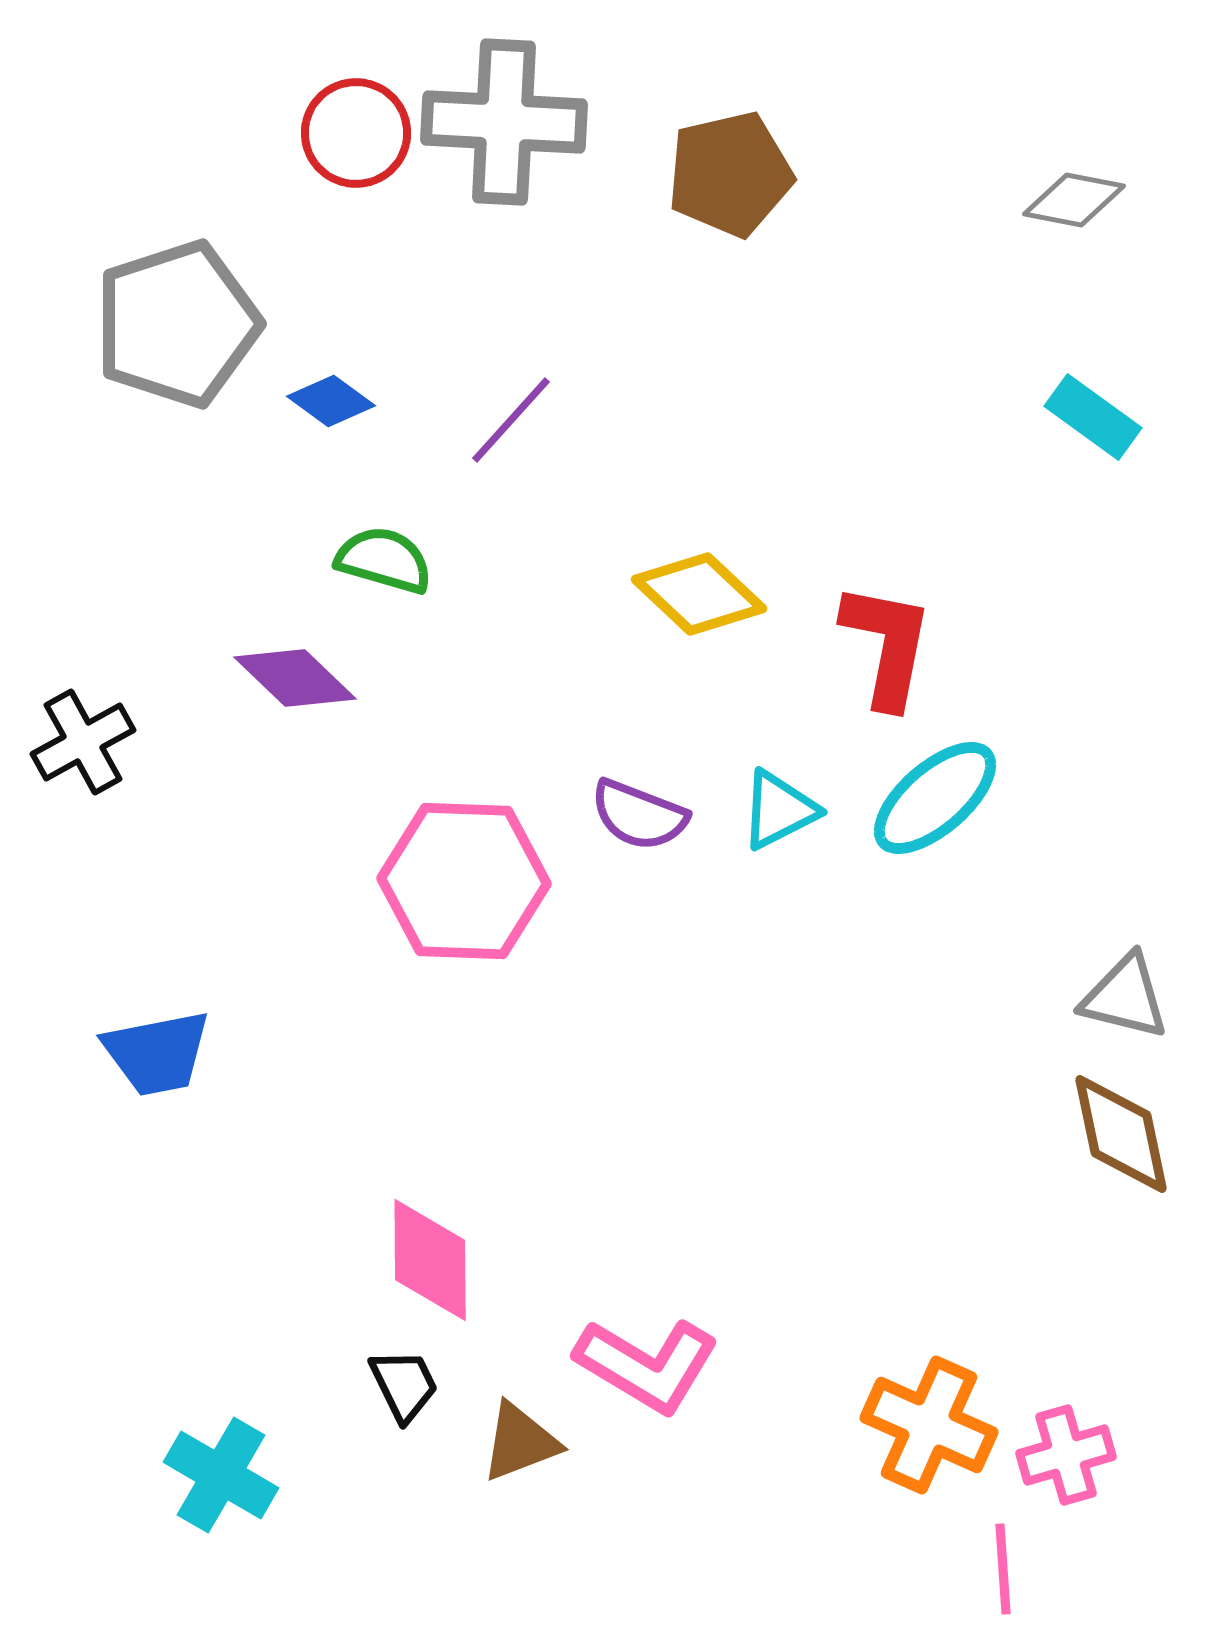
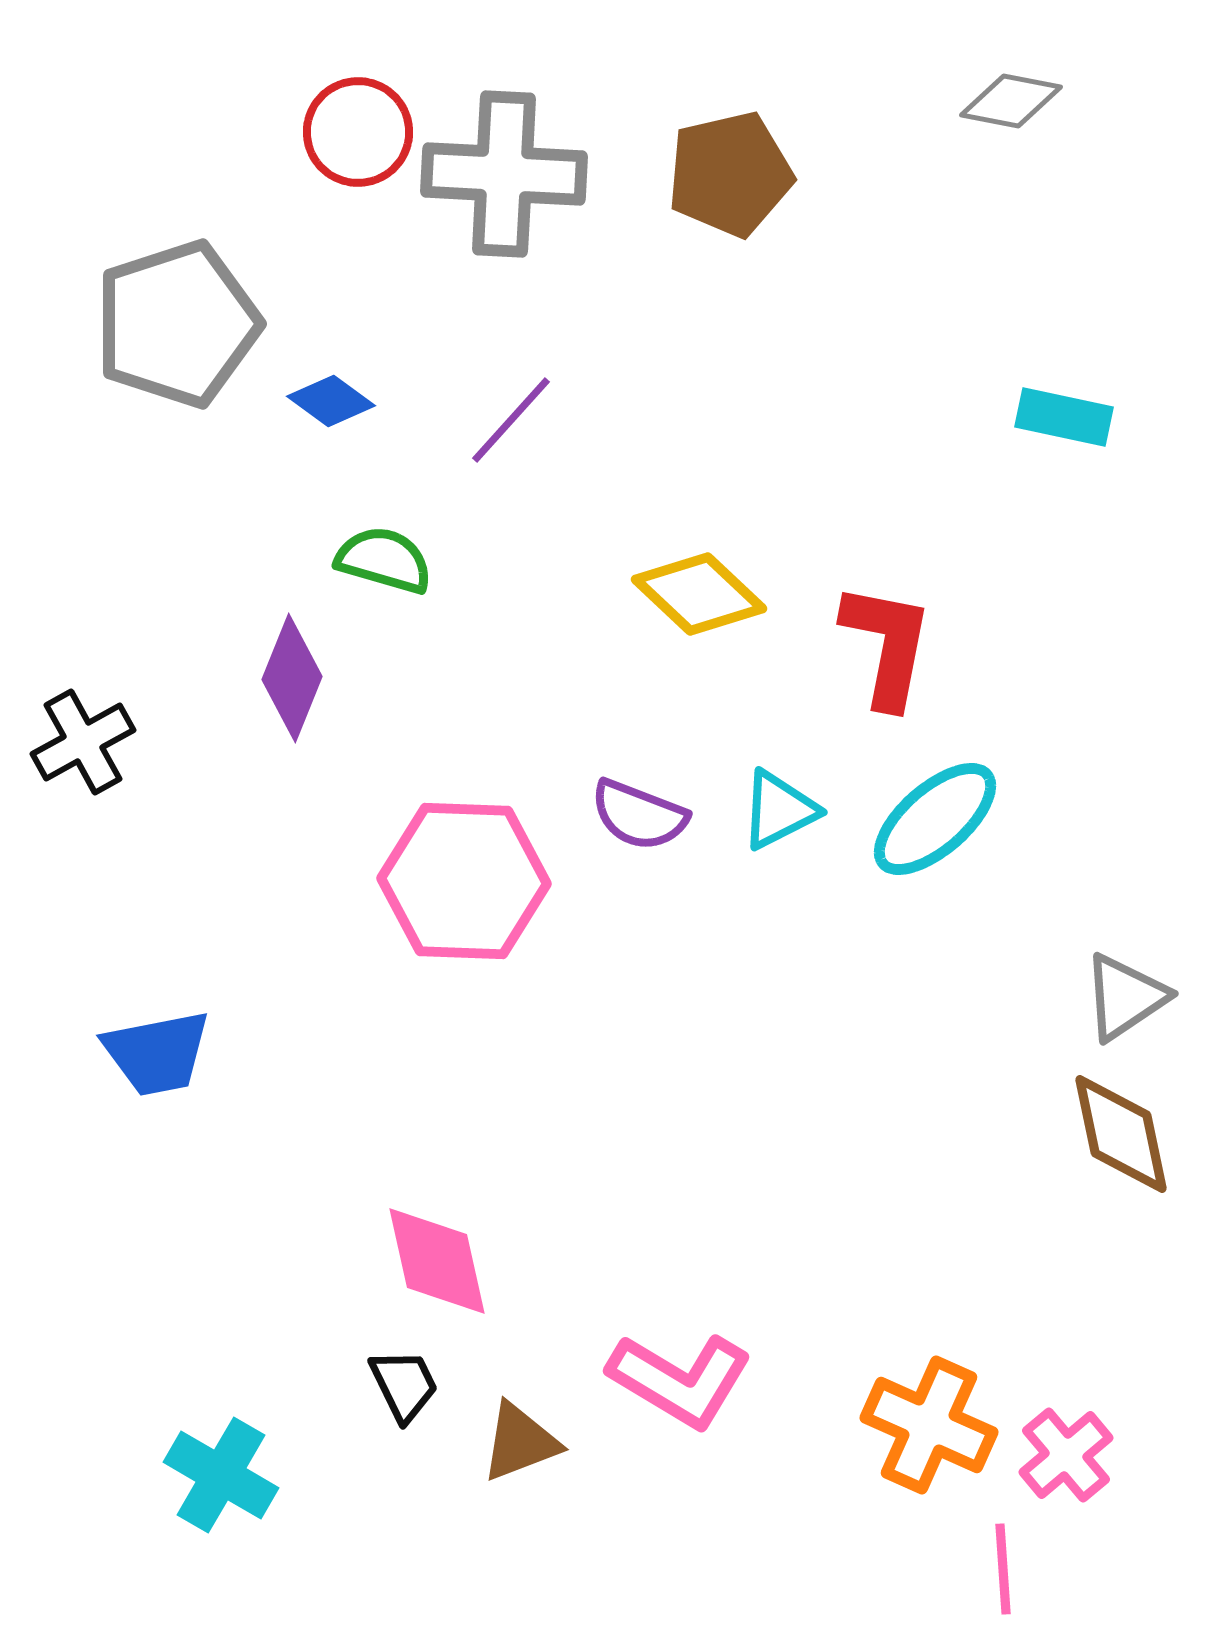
gray cross: moved 52 px down
red circle: moved 2 px right, 1 px up
gray diamond: moved 63 px left, 99 px up
cyan rectangle: moved 29 px left; rotated 24 degrees counterclockwise
purple diamond: moved 3 px left; rotated 68 degrees clockwise
cyan ellipse: moved 21 px down
gray triangle: rotated 48 degrees counterclockwise
pink diamond: moved 7 px right, 1 px down; rotated 12 degrees counterclockwise
pink L-shape: moved 33 px right, 15 px down
pink cross: rotated 24 degrees counterclockwise
